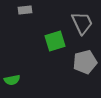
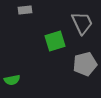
gray pentagon: moved 2 px down
